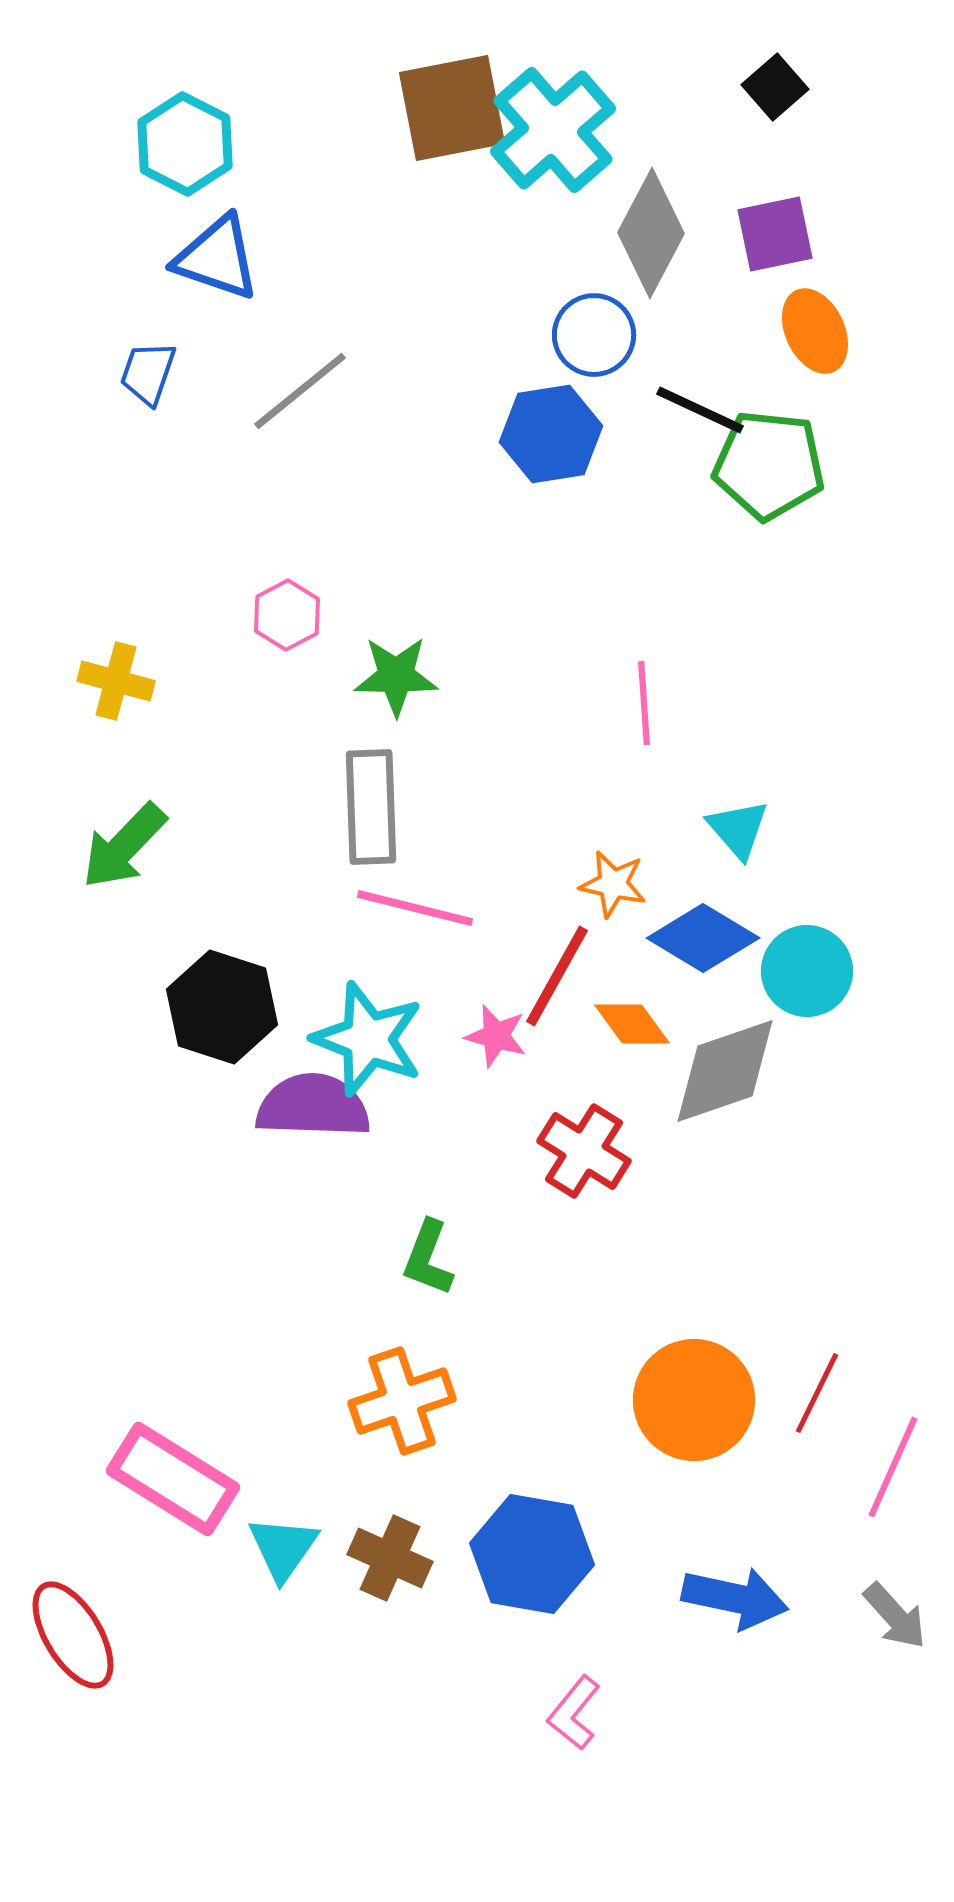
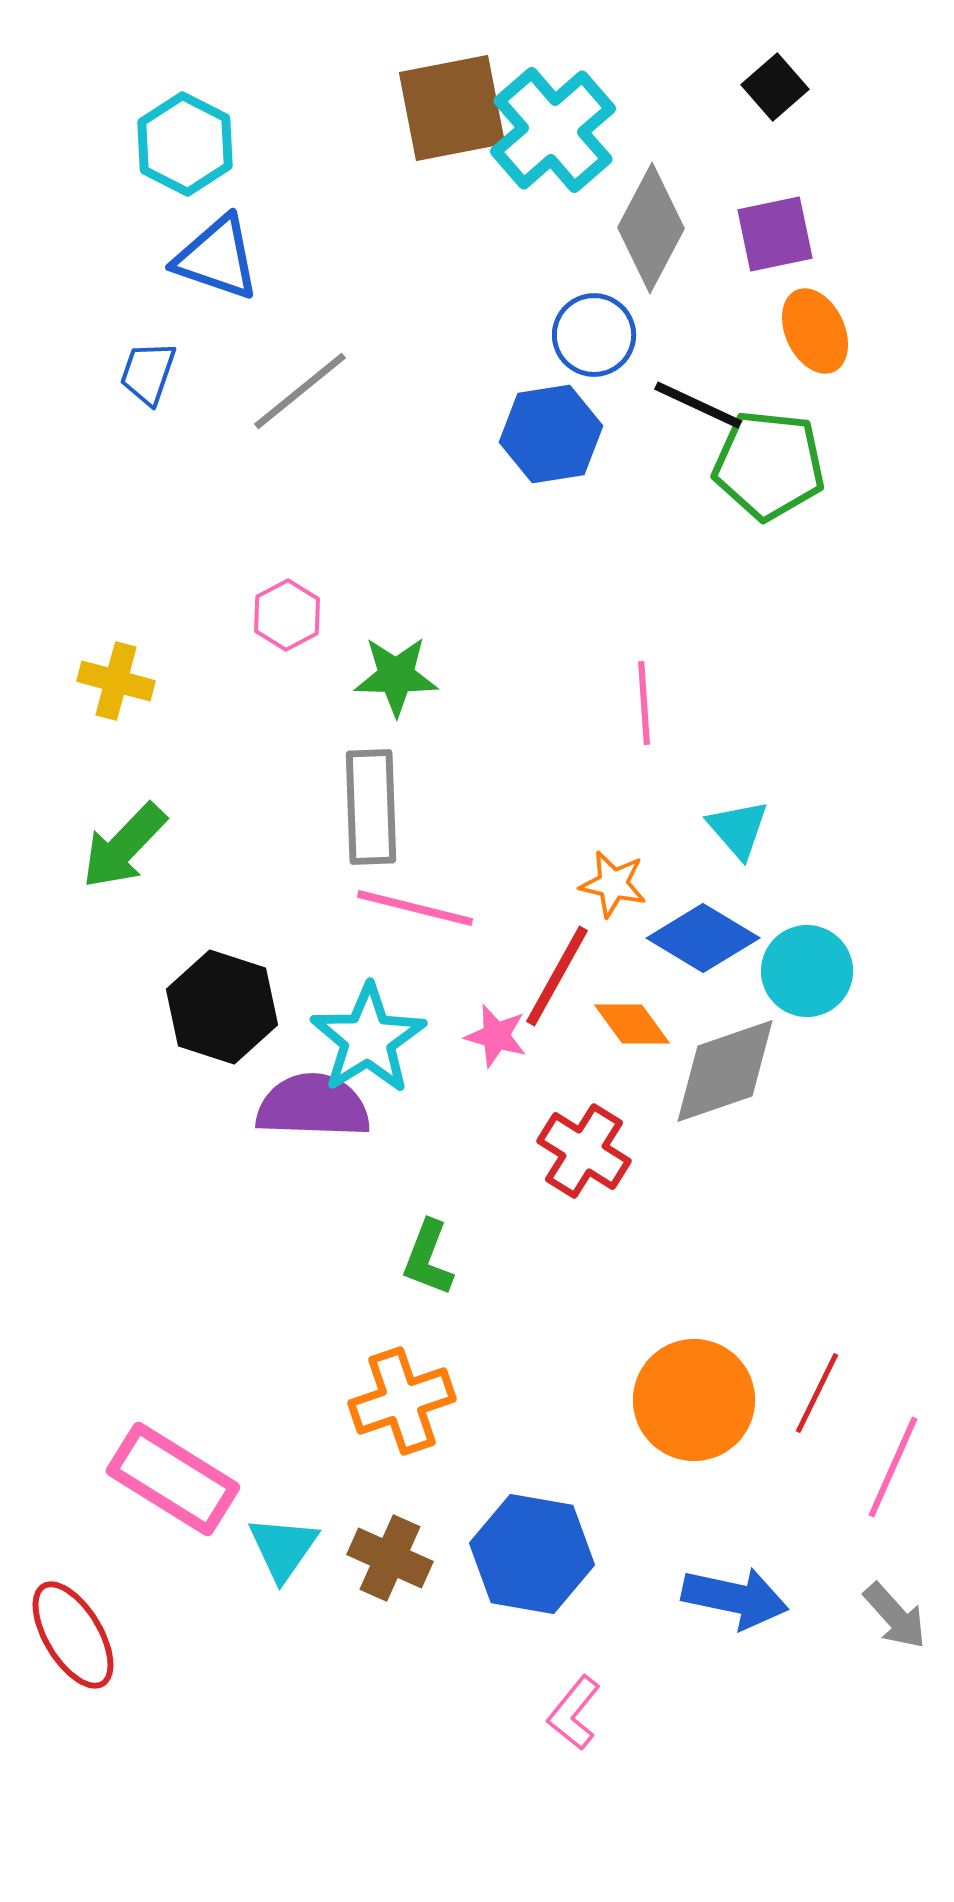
gray diamond at (651, 233): moved 5 px up
black line at (700, 410): moved 2 px left, 5 px up
cyan star at (368, 1039): rotated 19 degrees clockwise
